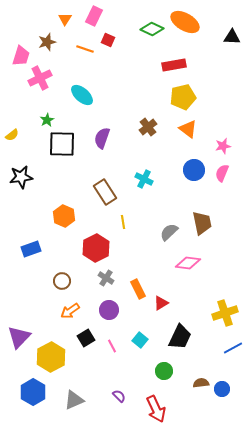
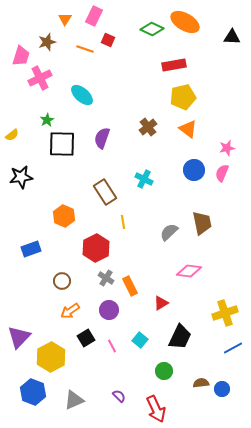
pink star at (223, 146): moved 4 px right, 2 px down
pink diamond at (188, 263): moved 1 px right, 8 px down
orange rectangle at (138, 289): moved 8 px left, 3 px up
blue hexagon at (33, 392): rotated 10 degrees counterclockwise
